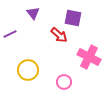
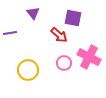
purple line: moved 1 px up; rotated 16 degrees clockwise
pink circle: moved 19 px up
